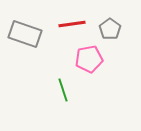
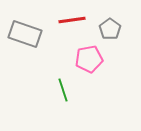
red line: moved 4 px up
